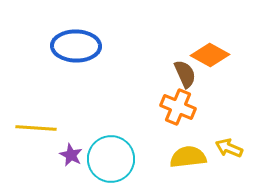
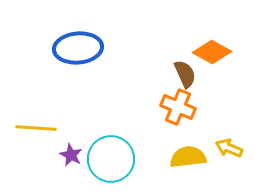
blue ellipse: moved 2 px right, 2 px down; rotated 6 degrees counterclockwise
orange diamond: moved 2 px right, 3 px up
